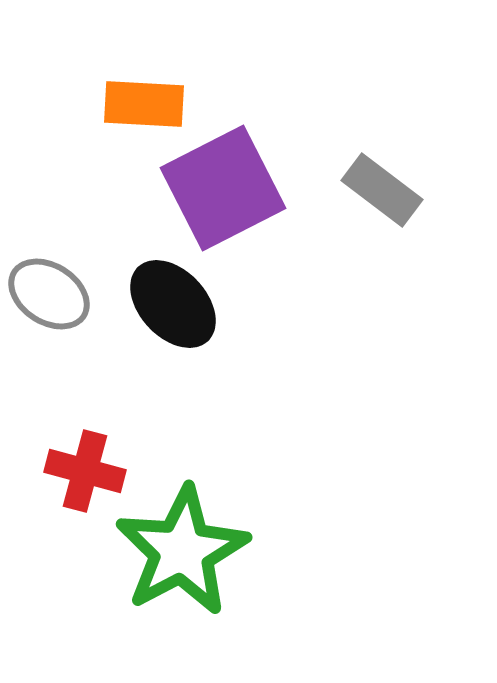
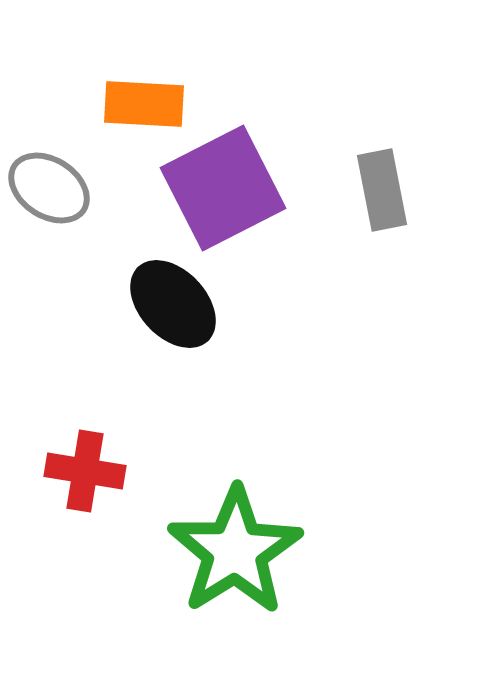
gray rectangle: rotated 42 degrees clockwise
gray ellipse: moved 106 px up
red cross: rotated 6 degrees counterclockwise
green star: moved 53 px right; rotated 4 degrees counterclockwise
